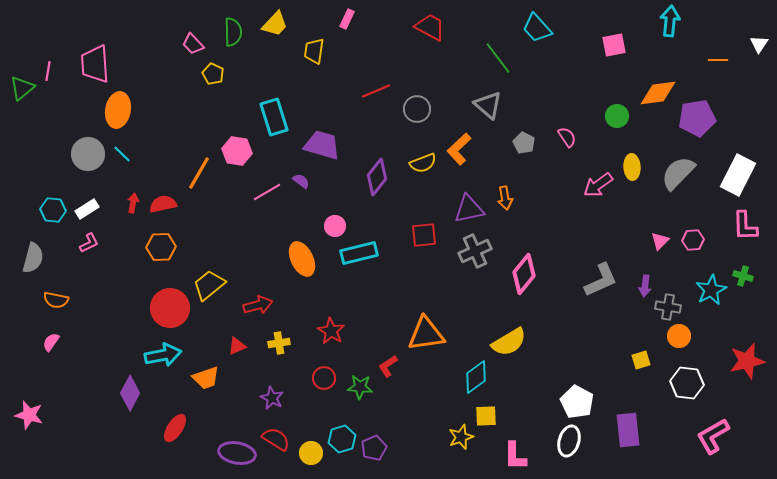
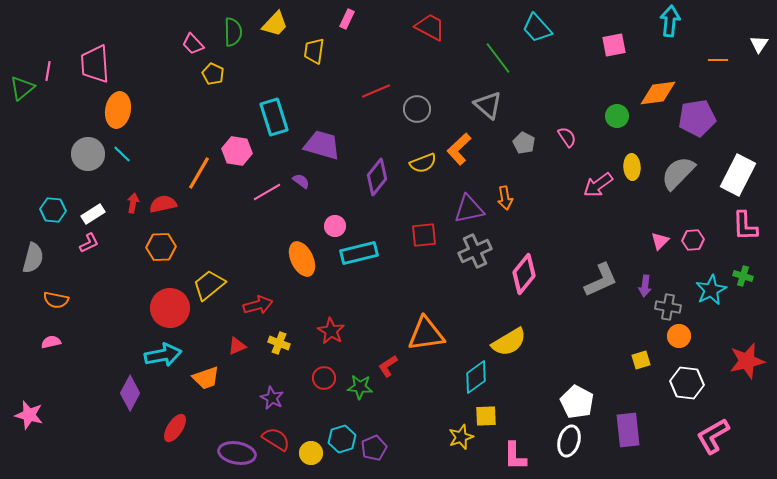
white rectangle at (87, 209): moved 6 px right, 5 px down
pink semicircle at (51, 342): rotated 42 degrees clockwise
yellow cross at (279, 343): rotated 30 degrees clockwise
